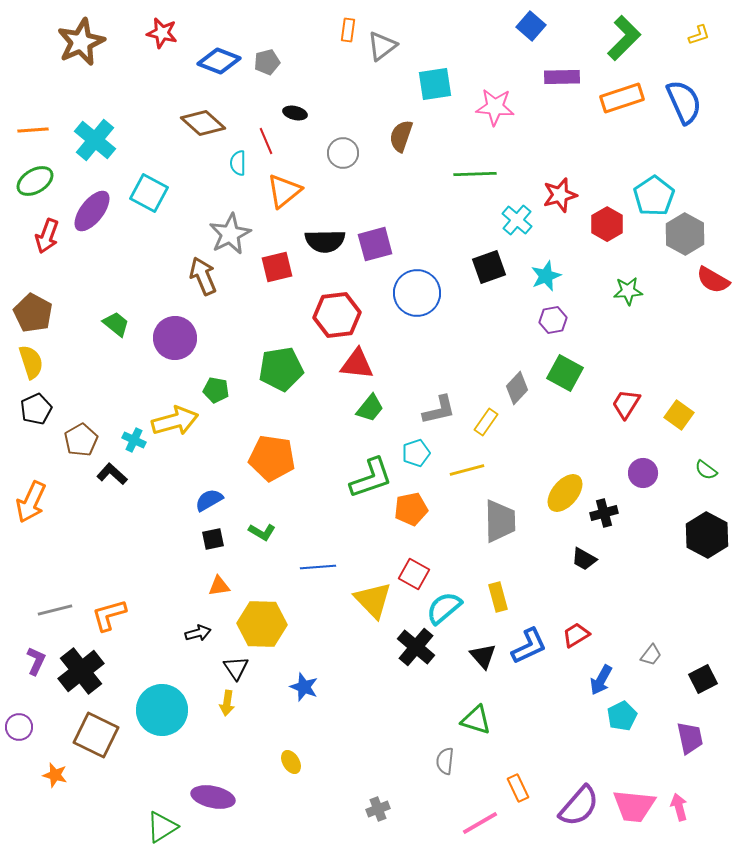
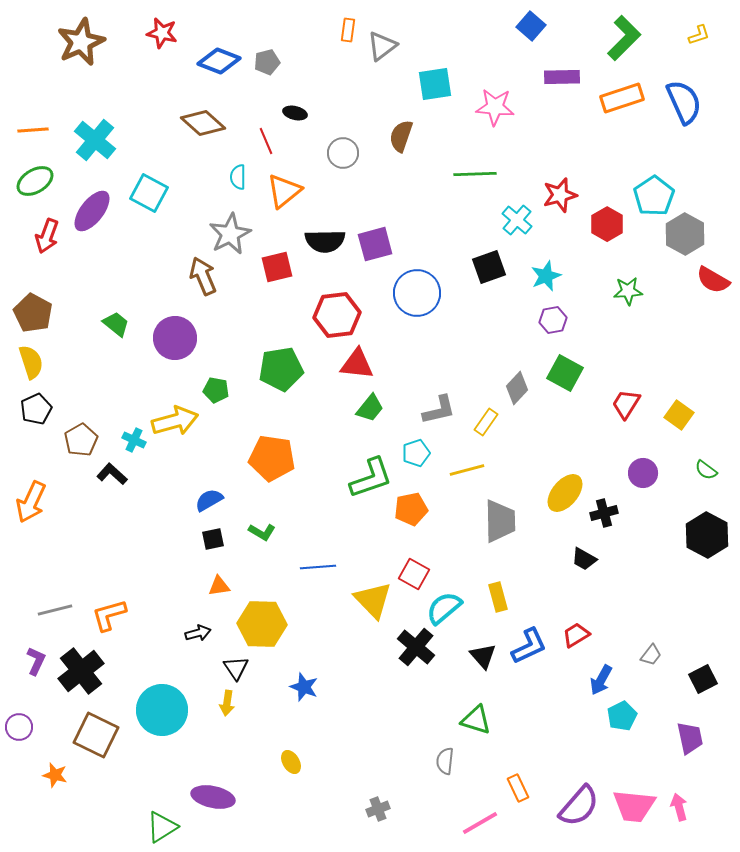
cyan semicircle at (238, 163): moved 14 px down
